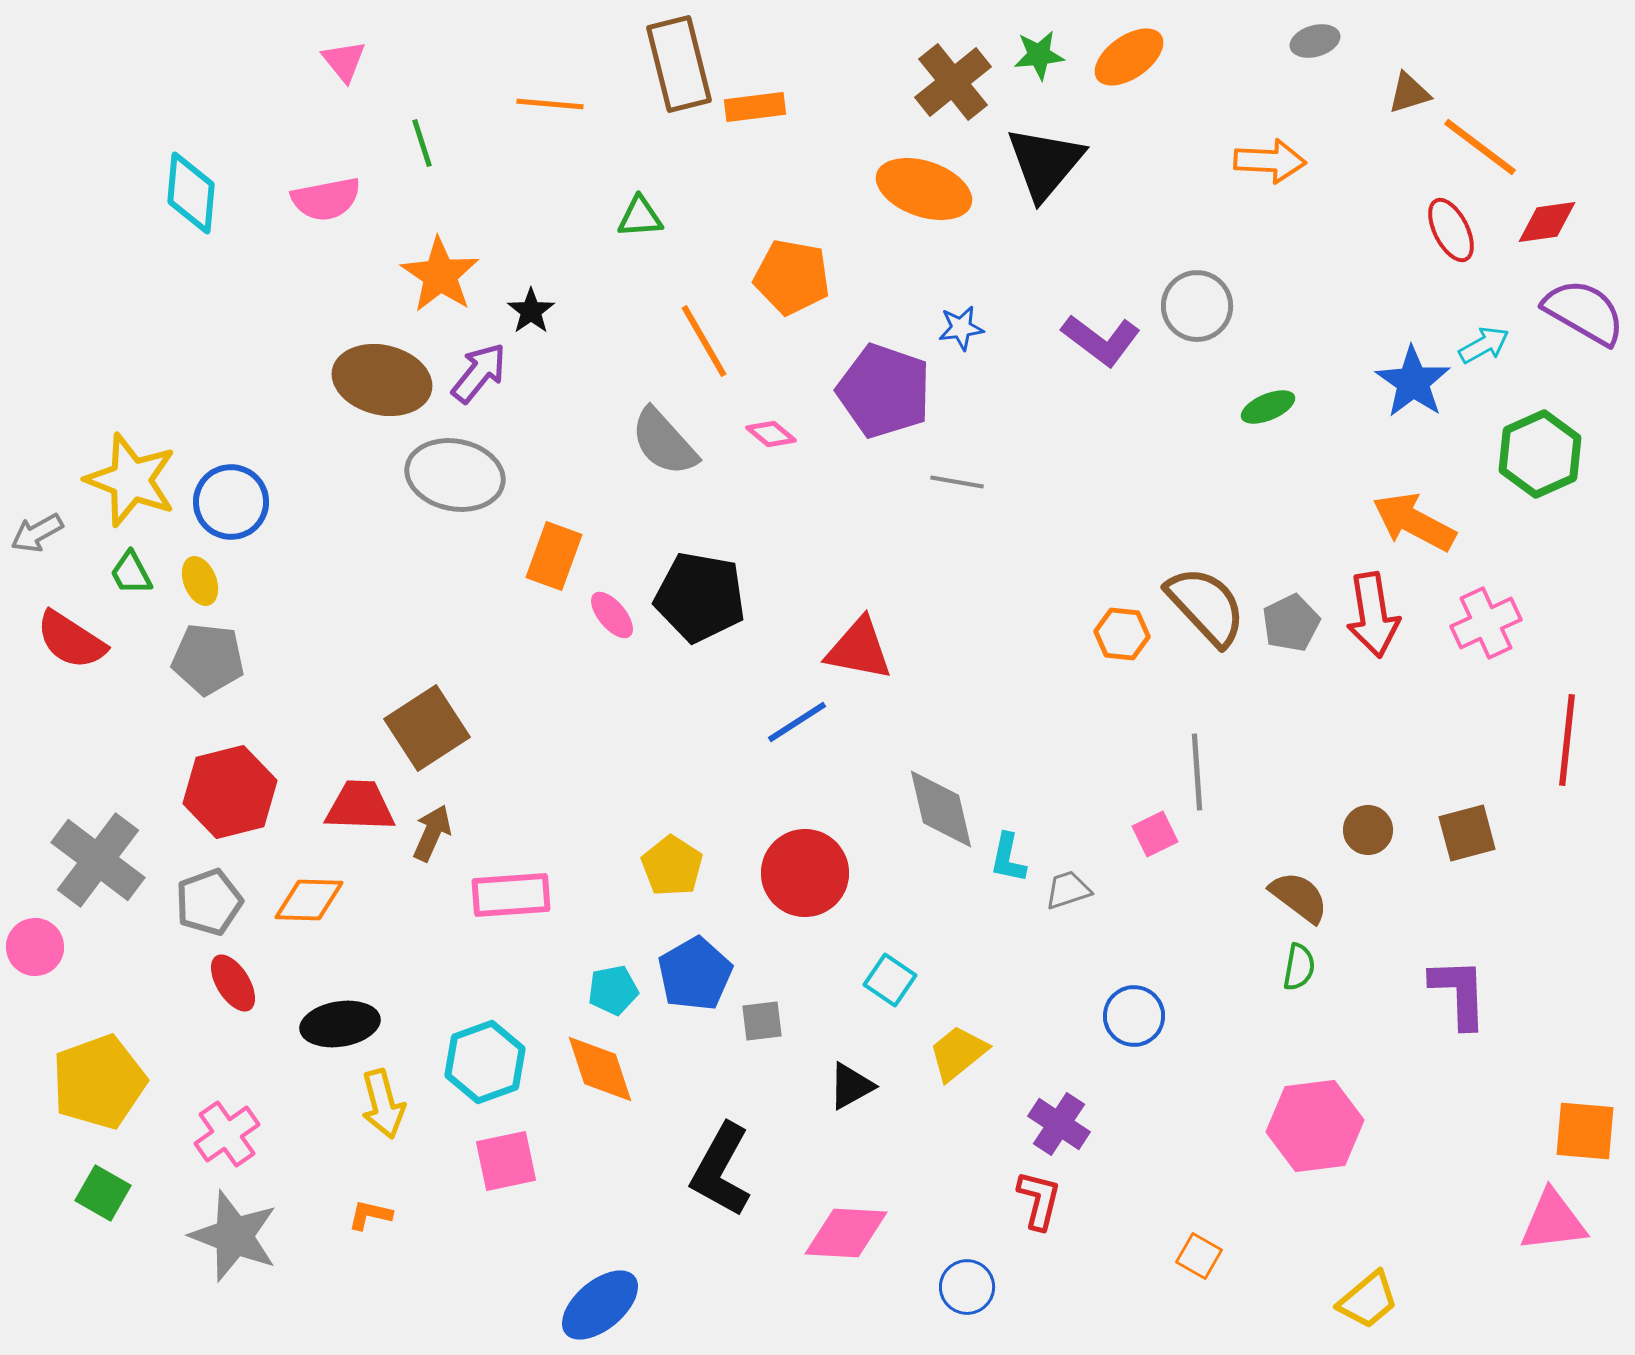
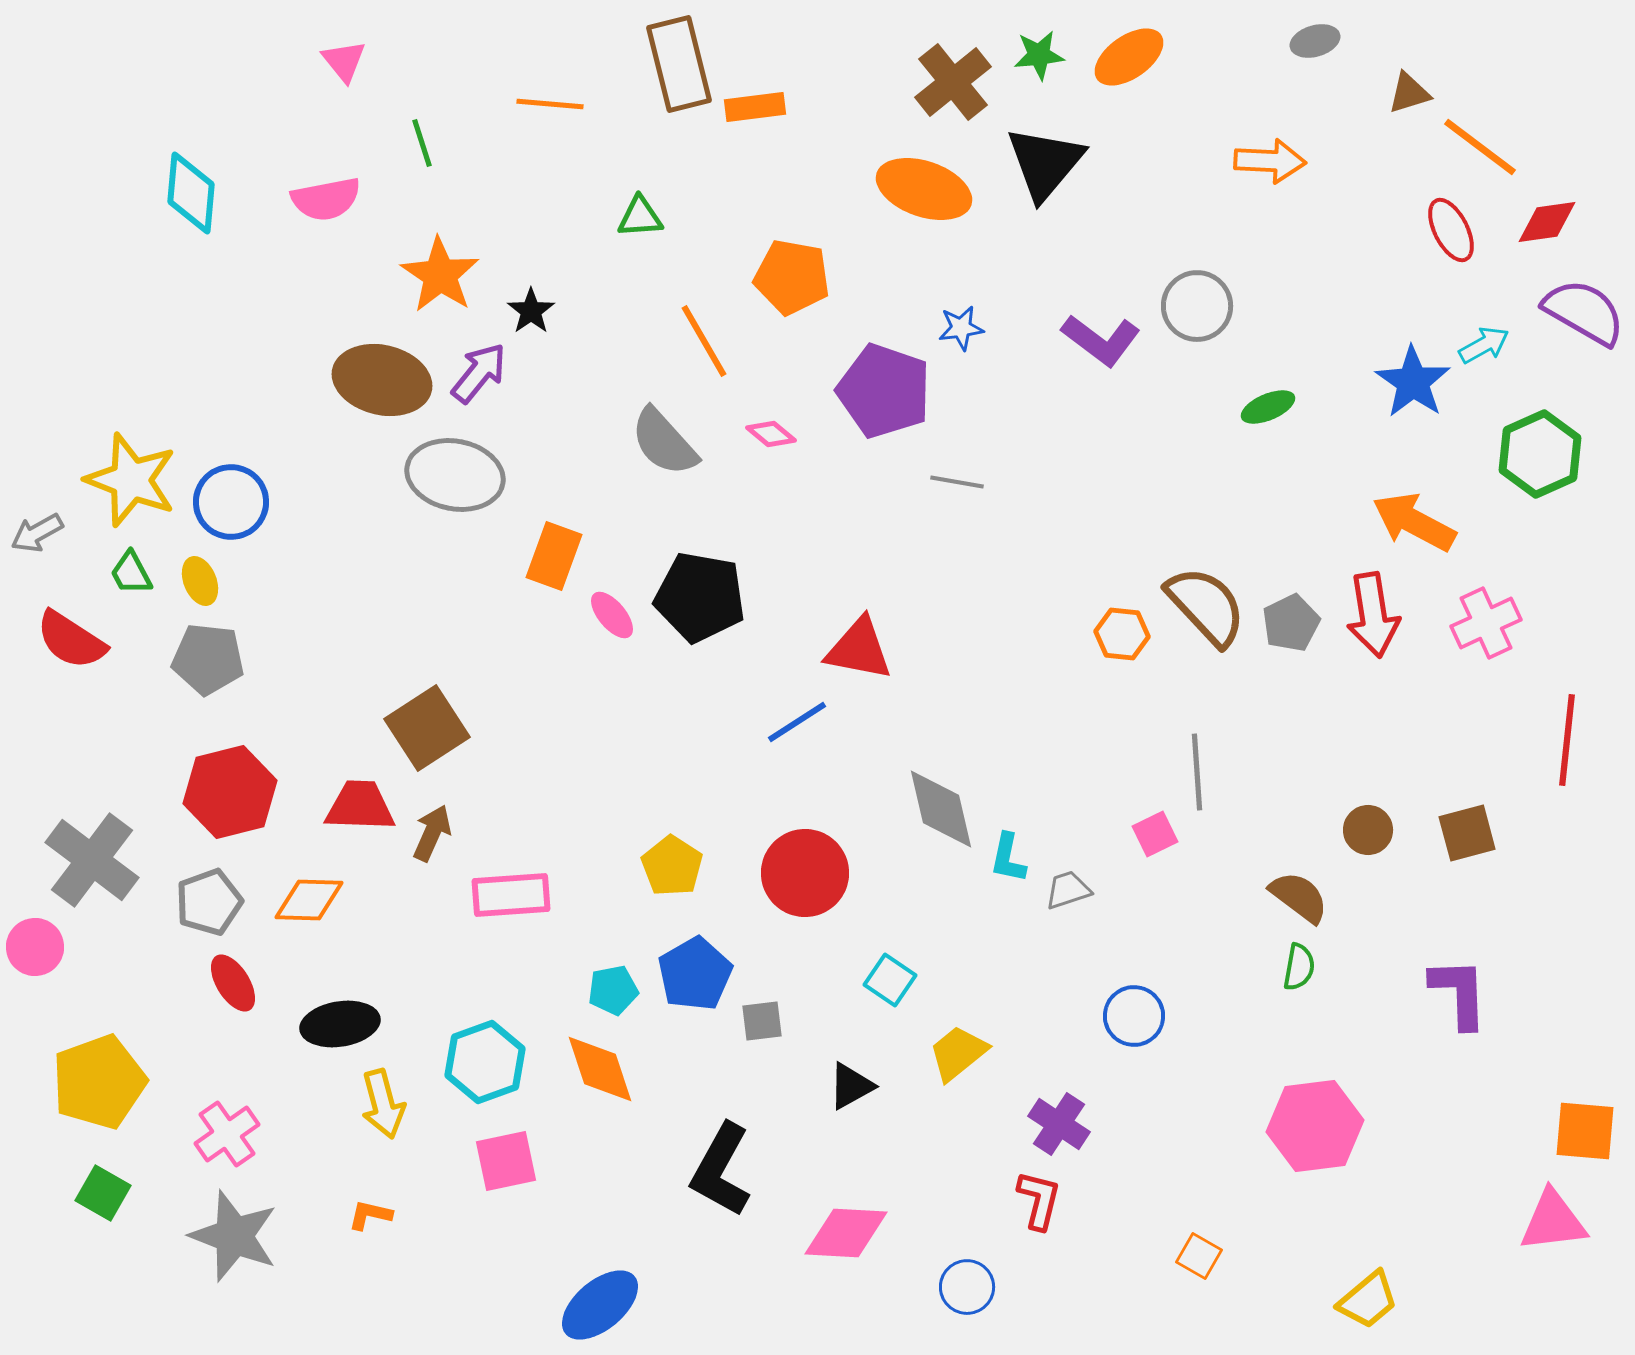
gray cross at (98, 860): moved 6 px left
